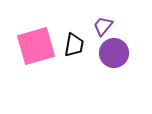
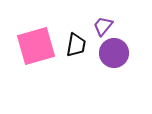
black trapezoid: moved 2 px right
